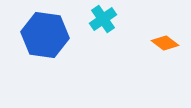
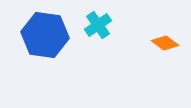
cyan cross: moved 5 px left, 6 px down
